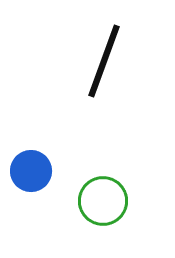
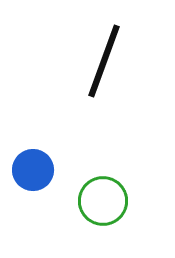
blue circle: moved 2 px right, 1 px up
